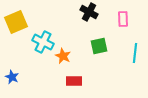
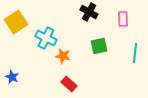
yellow square: rotated 10 degrees counterclockwise
cyan cross: moved 3 px right, 4 px up
orange star: rotated 14 degrees counterclockwise
red rectangle: moved 5 px left, 3 px down; rotated 42 degrees clockwise
